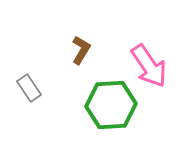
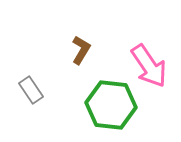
gray rectangle: moved 2 px right, 2 px down
green hexagon: rotated 9 degrees clockwise
